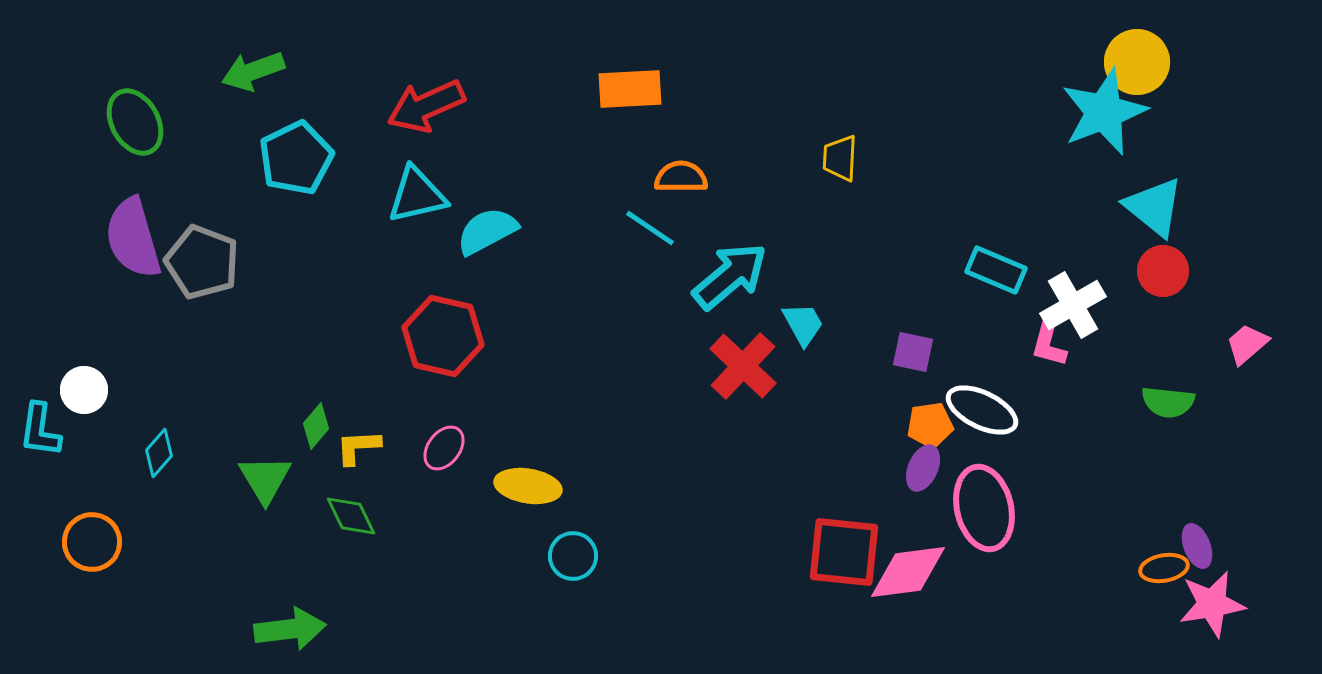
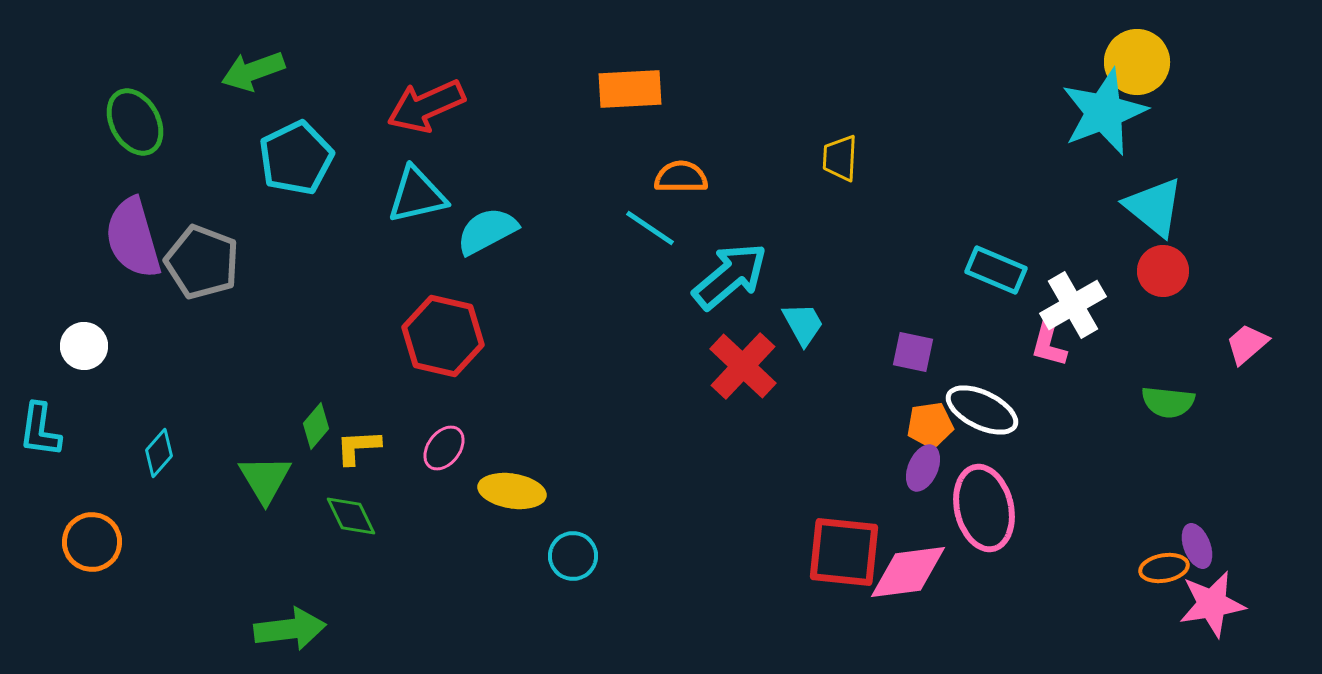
white circle at (84, 390): moved 44 px up
yellow ellipse at (528, 486): moved 16 px left, 5 px down
